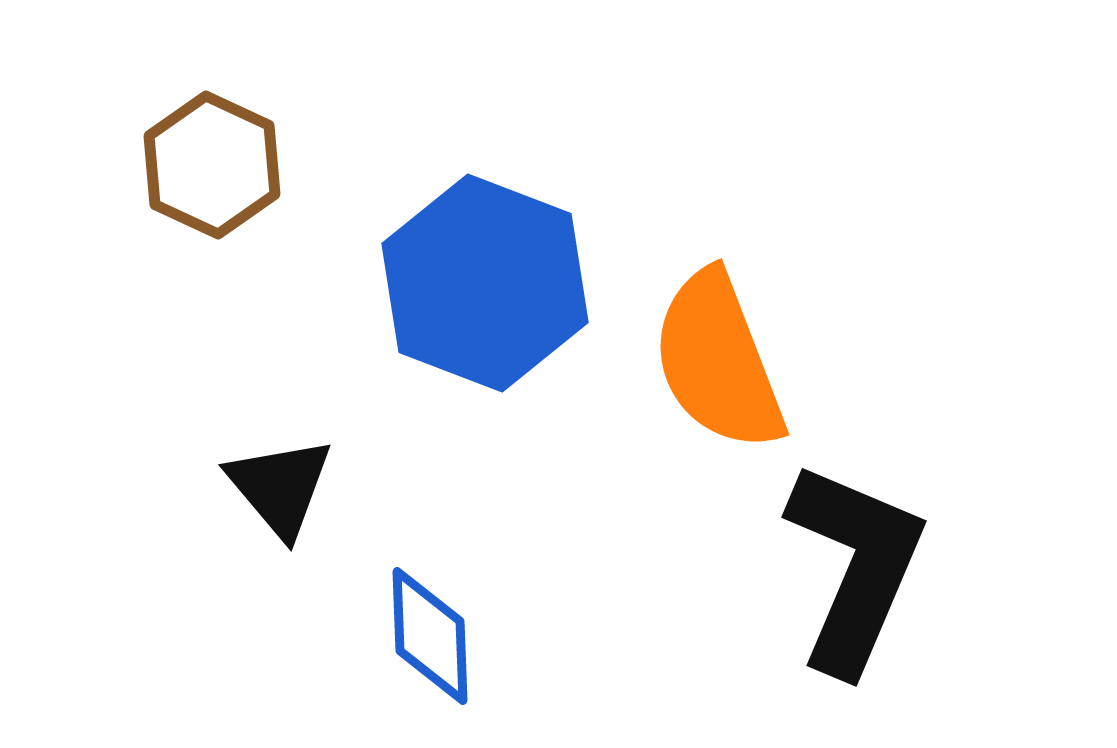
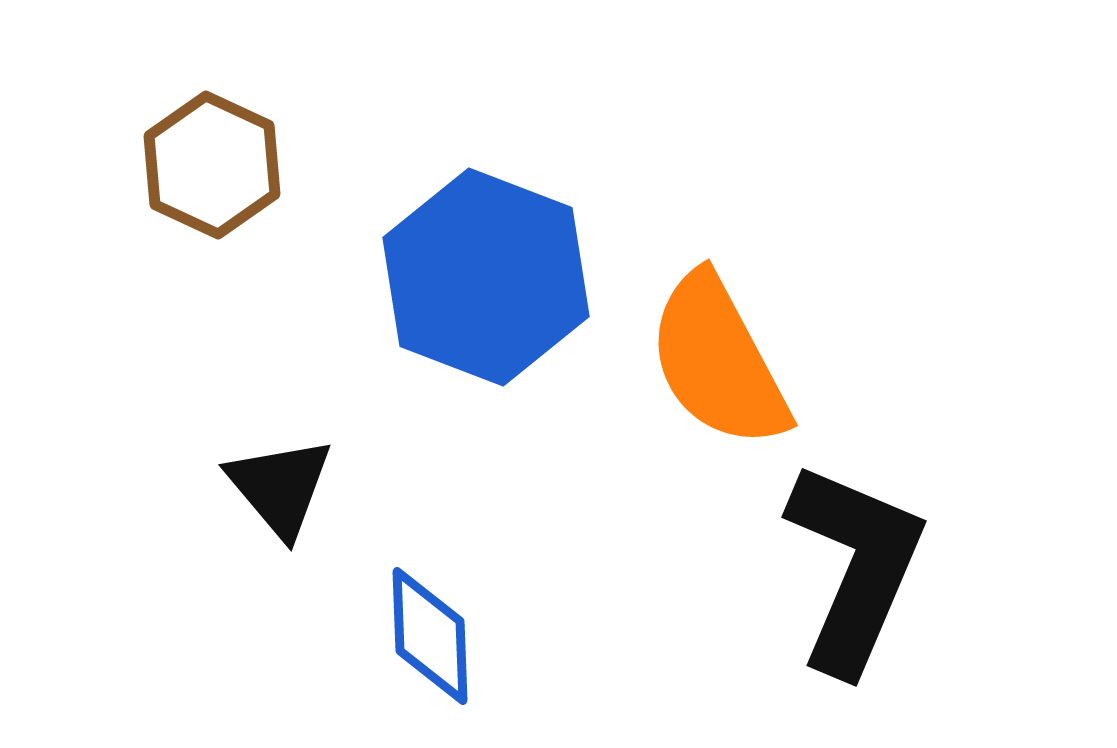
blue hexagon: moved 1 px right, 6 px up
orange semicircle: rotated 7 degrees counterclockwise
